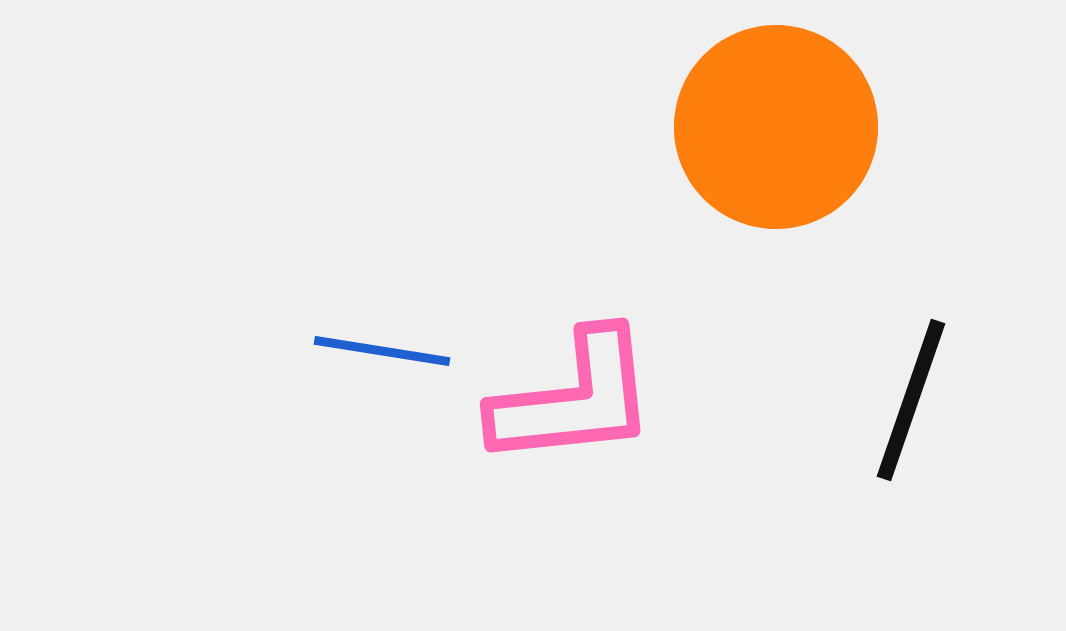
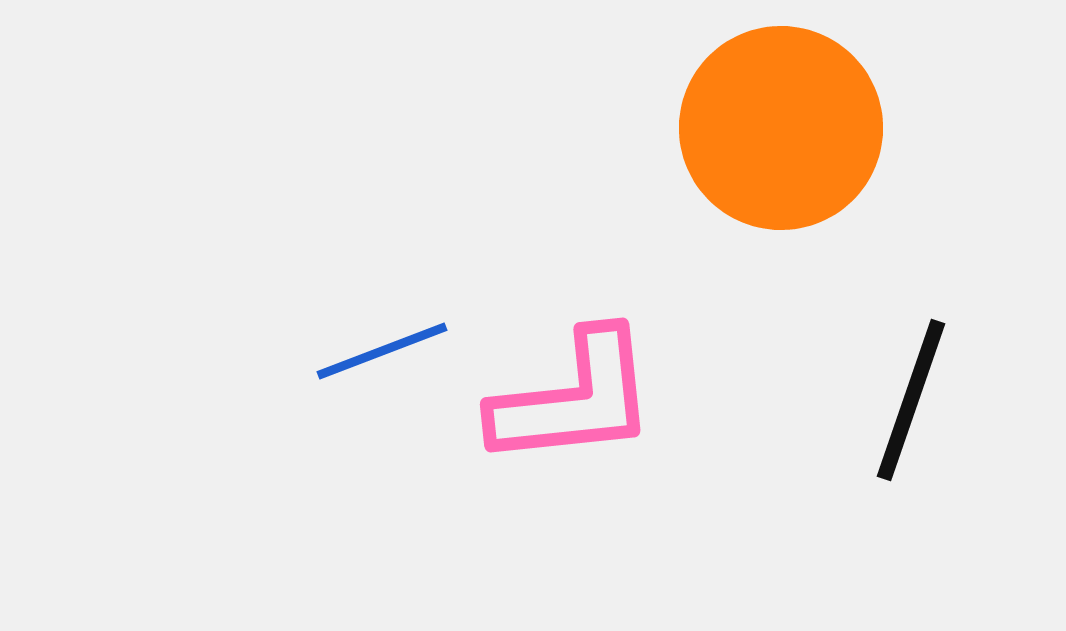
orange circle: moved 5 px right, 1 px down
blue line: rotated 30 degrees counterclockwise
